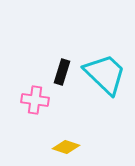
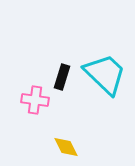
black rectangle: moved 5 px down
yellow diamond: rotated 44 degrees clockwise
